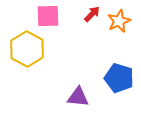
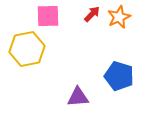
orange star: moved 4 px up
yellow hexagon: rotated 20 degrees clockwise
blue pentagon: moved 2 px up
purple triangle: rotated 10 degrees counterclockwise
